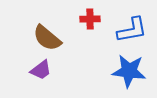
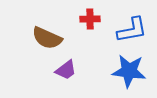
brown semicircle: rotated 16 degrees counterclockwise
purple trapezoid: moved 25 px right
